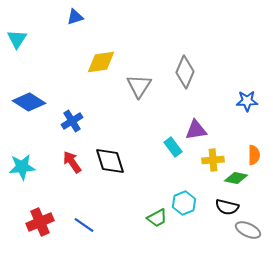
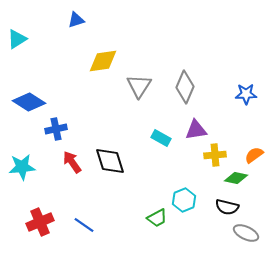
blue triangle: moved 1 px right, 3 px down
cyan triangle: rotated 25 degrees clockwise
yellow diamond: moved 2 px right, 1 px up
gray diamond: moved 15 px down
blue star: moved 1 px left, 7 px up
blue cross: moved 16 px left, 8 px down; rotated 20 degrees clockwise
cyan rectangle: moved 12 px left, 9 px up; rotated 24 degrees counterclockwise
orange semicircle: rotated 126 degrees counterclockwise
yellow cross: moved 2 px right, 5 px up
cyan hexagon: moved 3 px up
gray ellipse: moved 2 px left, 3 px down
